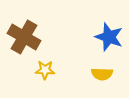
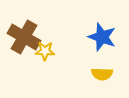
blue star: moved 7 px left
yellow star: moved 19 px up
